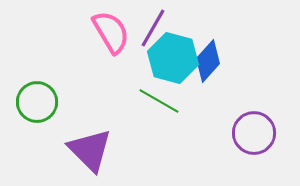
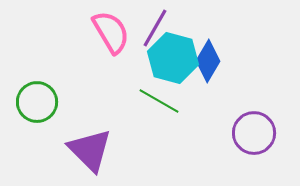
purple line: moved 2 px right
blue diamond: rotated 12 degrees counterclockwise
